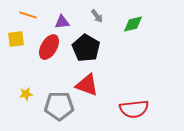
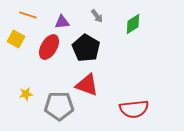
green diamond: rotated 20 degrees counterclockwise
yellow square: rotated 36 degrees clockwise
